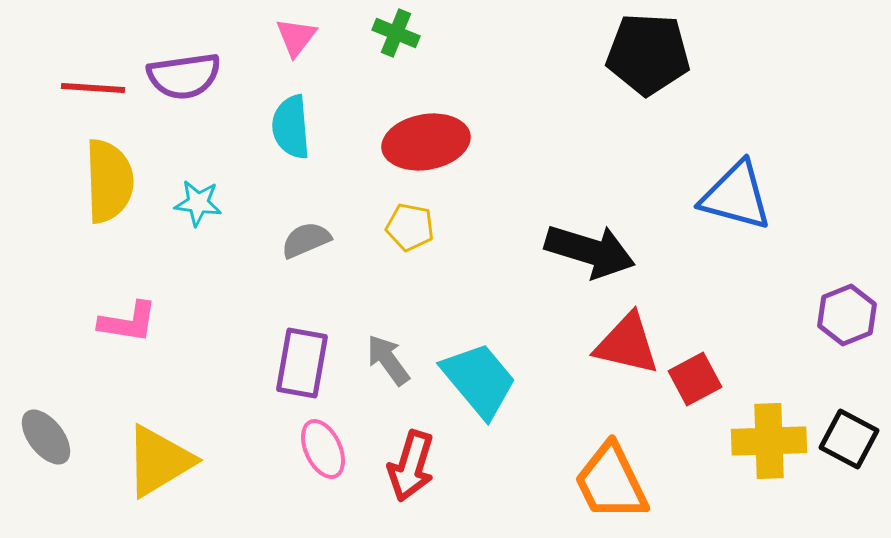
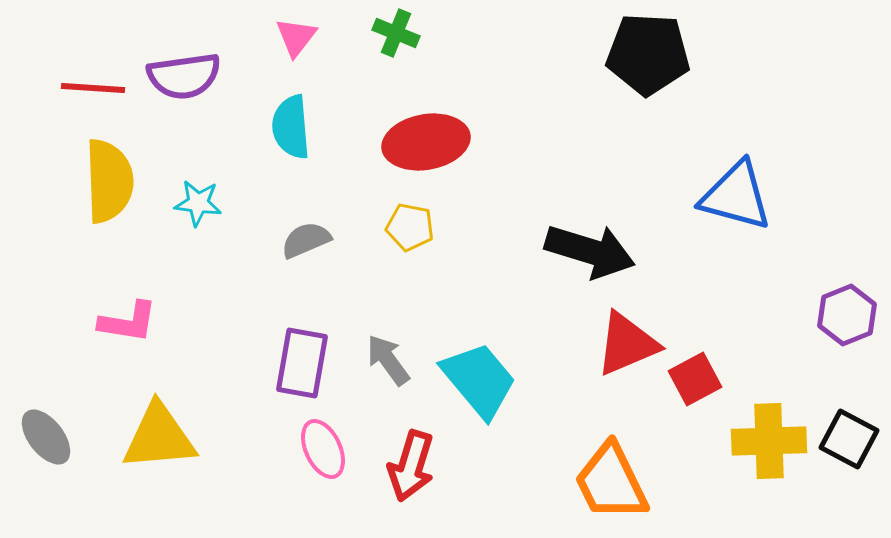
red triangle: rotated 36 degrees counterclockwise
yellow triangle: moved 24 px up; rotated 26 degrees clockwise
